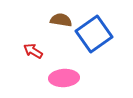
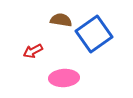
red arrow: rotated 60 degrees counterclockwise
